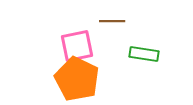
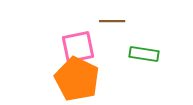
pink square: moved 1 px right, 1 px down
